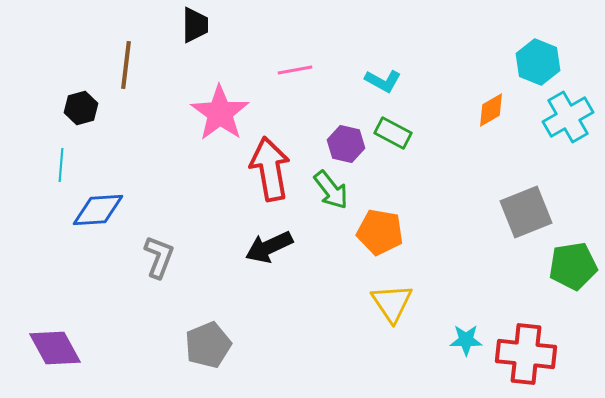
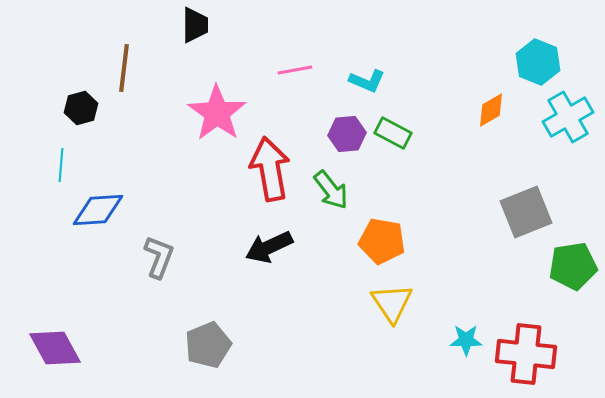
brown line: moved 2 px left, 3 px down
cyan L-shape: moved 16 px left; rotated 6 degrees counterclockwise
pink star: moved 3 px left
purple hexagon: moved 1 px right, 10 px up; rotated 18 degrees counterclockwise
orange pentagon: moved 2 px right, 9 px down
